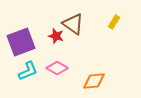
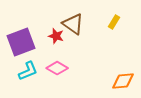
orange diamond: moved 29 px right
